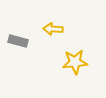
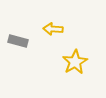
yellow star: rotated 25 degrees counterclockwise
